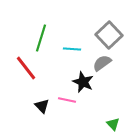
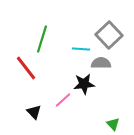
green line: moved 1 px right, 1 px down
cyan line: moved 9 px right
gray semicircle: moved 1 px left; rotated 36 degrees clockwise
black star: moved 1 px right, 2 px down; rotated 30 degrees counterclockwise
pink line: moved 4 px left; rotated 54 degrees counterclockwise
black triangle: moved 8 px left, 6 px down
